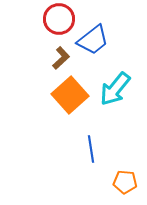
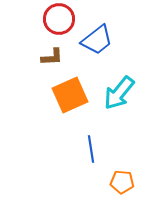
blue trapezoid: moved 4 px right
brown L-shape: moved 9 px left, 1 px up; rotated 40 degrees clockwise
cyan arrow: moved 4 px right, 4 px down
orange square: rotated 18 degrees clockwise
orange pentagon: moved 3 px left
